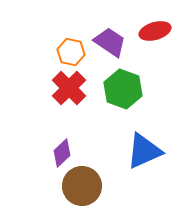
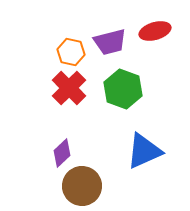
purple trapezoid: rotated 132 degrees clockwise
